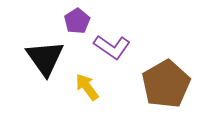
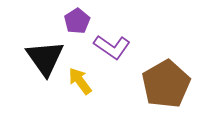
yellow arrow: moved 7 px left, 6 px up
